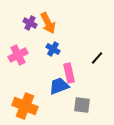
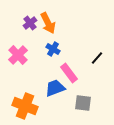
purple cross: rotated 24 degrees clockwise
pink cross: rotated 18 degrees counterclockwise
pink rectangle: rotated 24 degrees counterclockwise
blue trapezoid: moved 4 px left, 2 px down
gray square: moved 1 px right, 2 px up
